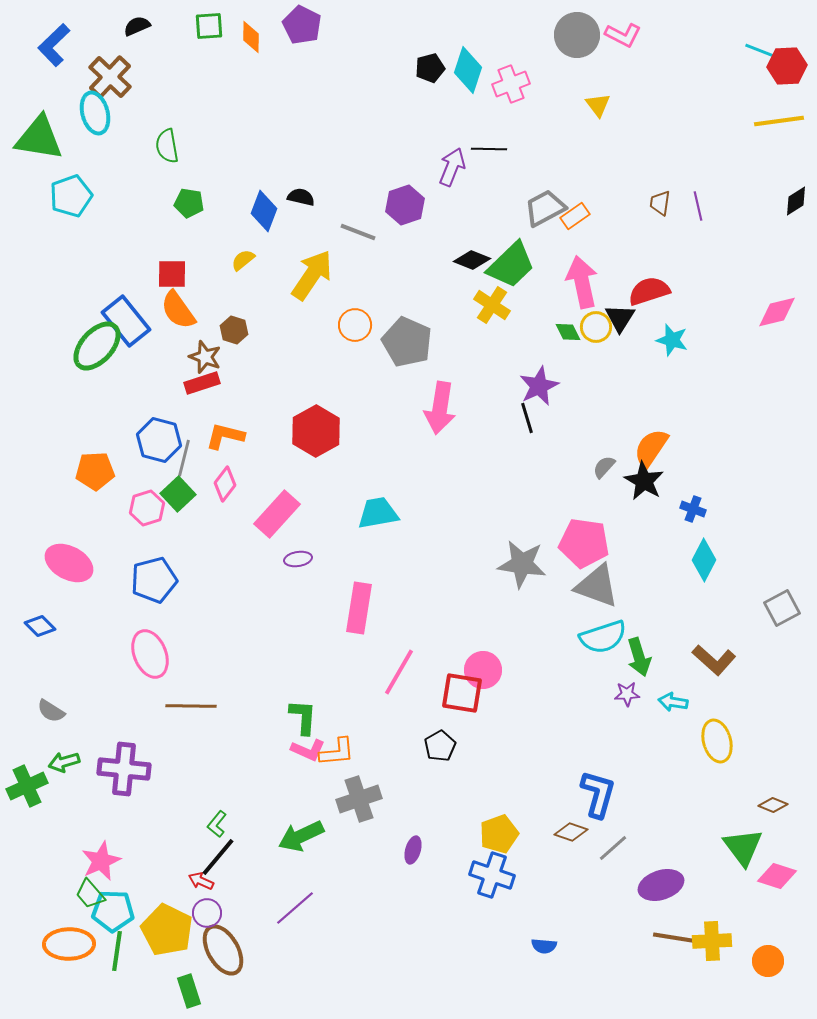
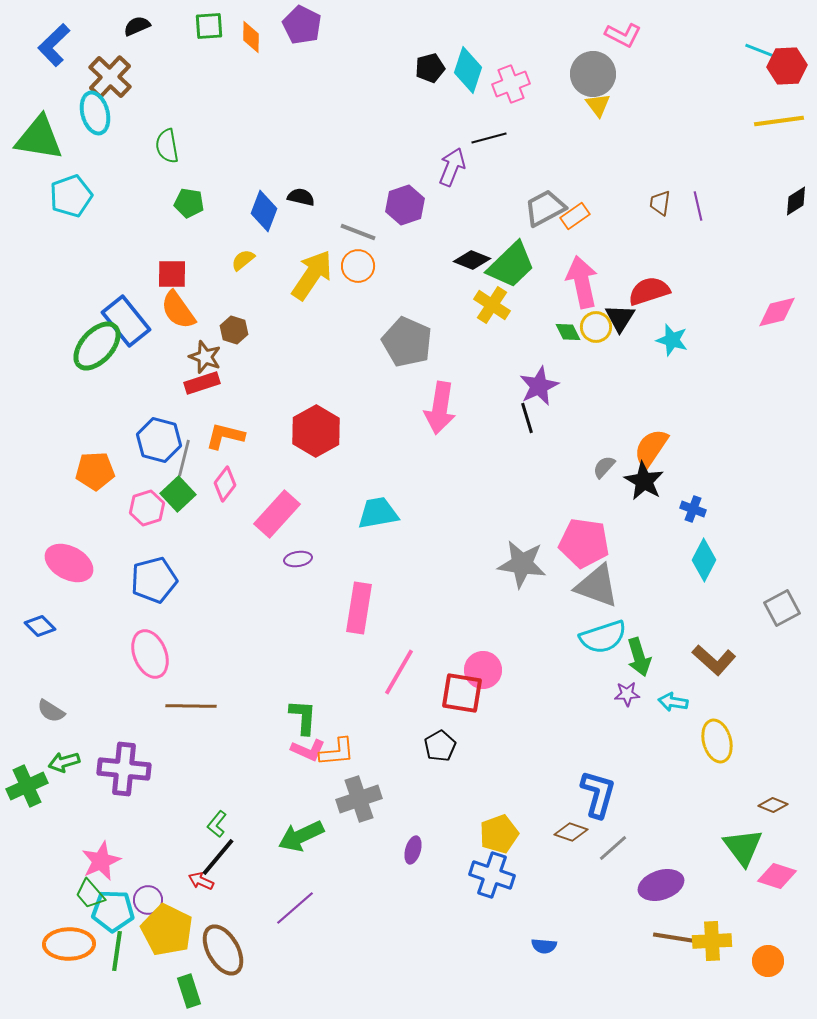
gray circle at (577, 35): moved 16 px right, 39 px down
black line at (489, 149): moved 11 px up; rotated 16 degrees counterclockwise
orange circle at (355, 325): moved 3 px right, 59 px up
purple circle at (207, 913): moved 59 px left, 13 px up
